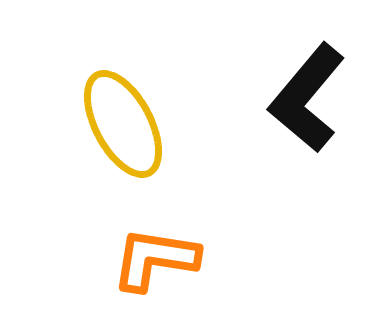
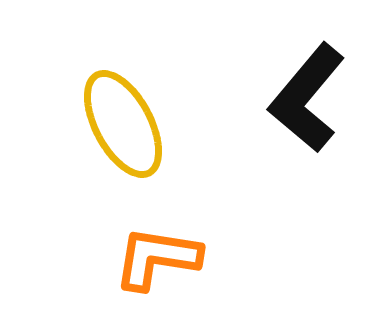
orange L-shape: moved 2 px right, 1 px up
